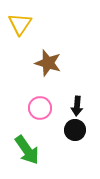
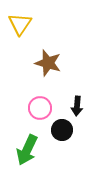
black circle: moved 13 px left
green arrow: rotated 60 degrees clockwise
